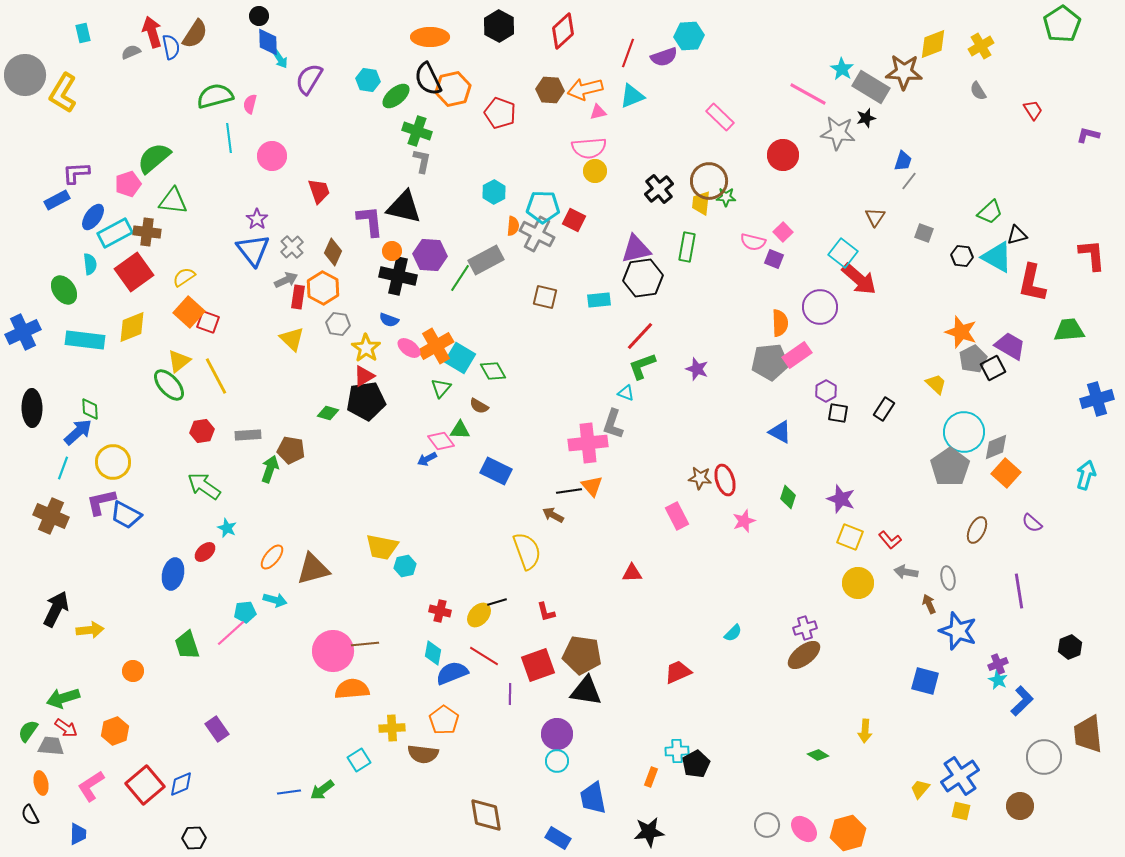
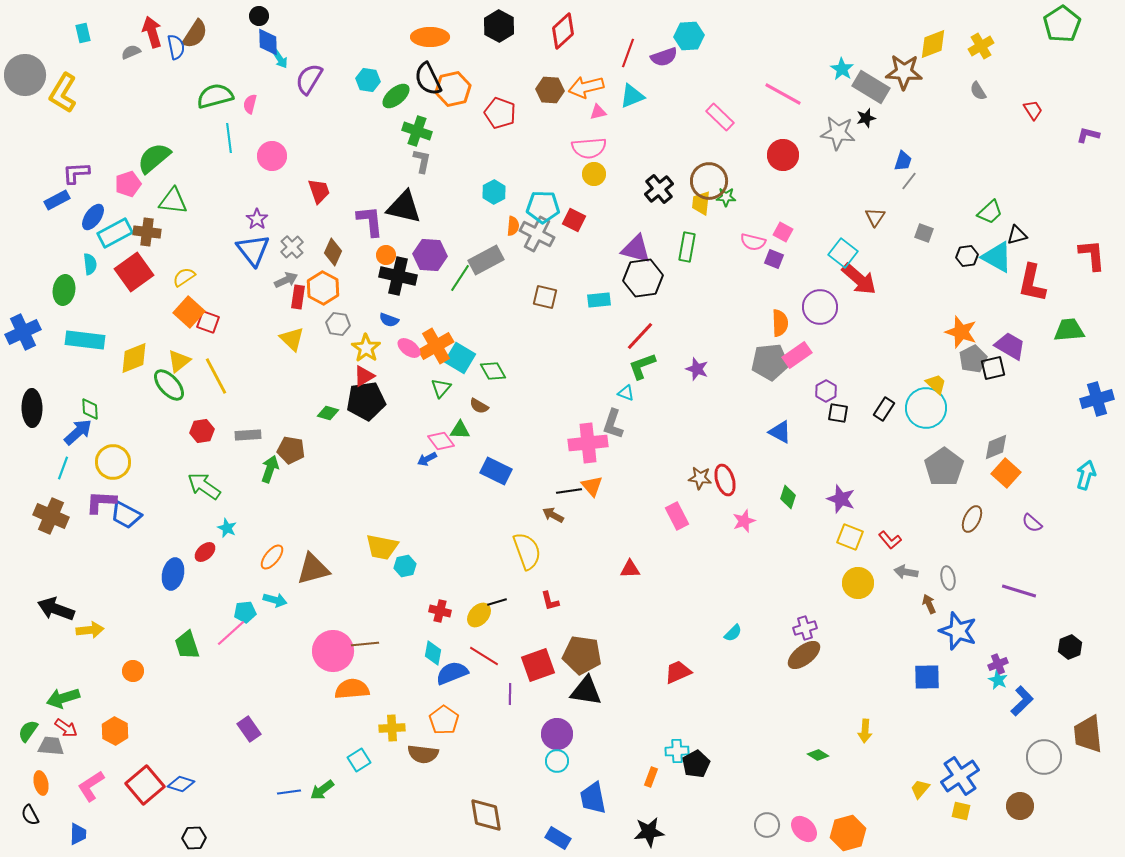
blue semicircle at (171, 47): moved 5 px right
orange arrow at (585, 89): moved 1 px right, 2 px up
pink line at (808, 94): moved 25 px left
yellow circle at (595, 171): moved 1 px left, 3 px down
pink square at (783, 232): rotated 18 degrees counterclockwise
purple triangle at (636, 249): rotated 28 degrees clockwise
orange circle at (392, 251): moved 6 px left, 4 px down
black hexagon at (962, 256): moved 5 px right; rotated 15 degrees counterclockwise
green ellipse at (64, 290): rotated 44 degrees clockwise
yellow diamond at (132, 327): moved 2 px right, 31 px down
black square at (993, 368): rotated 15 degrees clockwise
cyan circle at (964, 432): moved 38 px left, 24 px up
gray pentagon at (950, 467): moved 6 px left
purple L-shape at (101, 502): rotated 16 degrees clockwise
brown ellipse at (977, 530): moved 5 px left, 11 px up
red triangle at (632, 573): moved 2 px left, 4 px up
purple line at (1019, 591): rotated 64 degrees counterclockwise
black arrow at (56, 609): rotated 96 degrees counterclockwise
red L-shape at (546, 612): moved 4 px right, 11 px up
blue square at (925, 681): moved 2 px right, 4 px up; rotated 16 degrees counterclockwise
purple rectangle at (217, 729): moved 32 px right
orange hexagon at (115, 731): rotated 12 degrees counterclockwise
blue diamond at (181, 784): rotated 40 degrees clockwise
